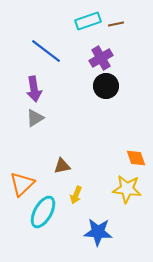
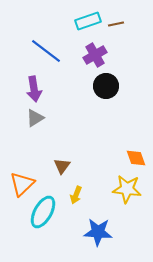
purple cross: moved 6 px left, 3 px up
brown triangle: rotated 42 degrees counterclockwise
